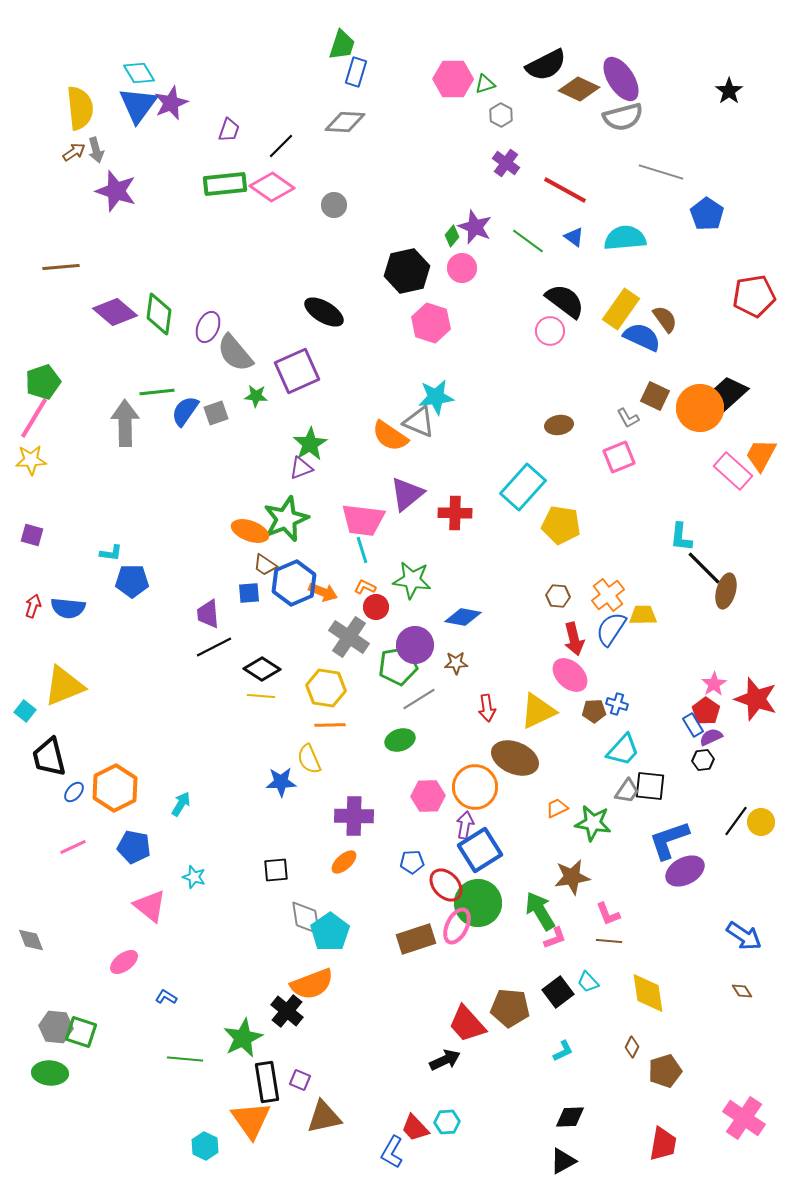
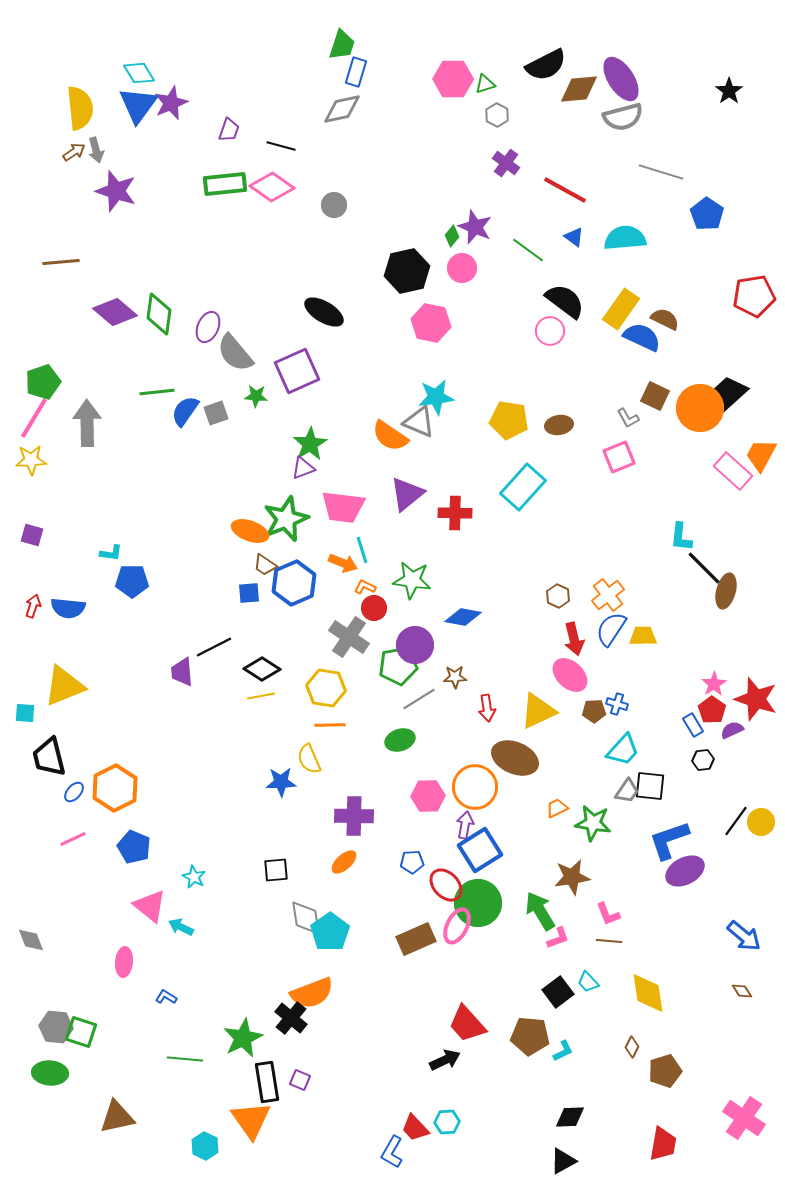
brown diamond at (579, 89): rotated 30 degrees counterclockwise
gray hexagon at (501, 115): moved 4 px left
gray diamond at (345, 122): moved 3 px left, 13 px up; rotated 15 degrees counterclockwise
black line at (281, 146): rotated 60 degrees clockwise
green line at (528, 241): moved 9 px down
brown line at (61, 267): moved 5 px up
brown semicircle at (665, 319): rotated 28 degrees counterclockwise
pink hexagon at (431, 323): rotated 6 degrees counterclockwise
gray arrow at (125, 423): moved 38 px left
purple triangle at (301, 468): moved 2 px right
pink trapezoid at (363, 520): moved 20 px left, 13 px up
yellow pentagon at (561, 525): moved 52 px left, 105 px up
orange arrow at (323, 592): moved 20 px right, 29 px up
brown hexagon at (558, 596): rotated 20 degrees clockwise
red circle at (376, 607): moved 2 px left, 1 px down
purple trapezoid at (208, 614): moved 26 px left, 58 px down
yellow trapezoid at (643, 615): moved 21 px down
brown star at (456, 663): moved 1 px left, 14 px down
yellow line at (261, 696): rotated 16 degrees counterclockwise
cyan square at (25, 711): moved 2 px down; rotated 35 degrees counterclockwise
red pentagon at (706, 711): moved 6 px right, 1 px up
purple semicircle at (711, 737): moved 21 px right, 7 px up
cyan arrow at (181, 804): moved 123 px down; rotated 95 degrees counterclockwise
pink line at (73, 847): moved 8 px up
blue pentagon at (134, 847): rotated 12 degrees clockwise
cyan star at (194, 877): rotated 10 degrees clockwise
blue arrow at (744, 936): rotated 6 degrees clockwise
pink L-shape at (555, 938): moved 3 px right
brown rectangle at (416, 939): rotated 6 degrees counterclockwise
pink ellipse at (124, 962): rotated 48 degrees counterclockwise
orange semicircle at (312, 984): moved 9 px down
brown pentagon at (510, 1008): moved 20 px right, 28 px down
black cross at (287, 1011): moved 4 px right, 7 px down
brown triangle at (324, 1117): moved 207 px left
